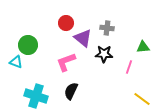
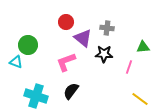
red circle: moved 1 px up
black semicircle: rotated 12 degrees clockwise
yellow line: moved 2 px left
